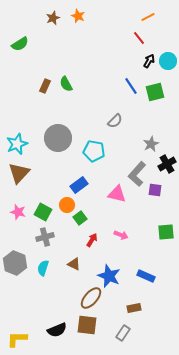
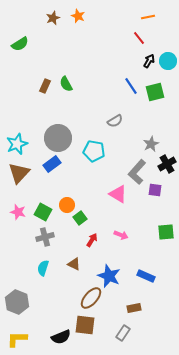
orange line at (148, 17): rotated 16 degrees clockwise
gray semicircle at (115, 121): rotated 14 degrees clockwise
gray L-shape at (137, 174): moved 2 px up
blue rectangle at (79, 185): moved 27 px left, 21 px up
pink triangle at (117, 194): moved 1 px right; rotated 18 degrees clockwise
gray hexagon at (15, 263): moved 2 px right, 39 px down
brown square at (87, 325): moved 2 px left
black semicircle at (57, 330): moved 4 px right, 7 px down
